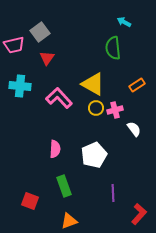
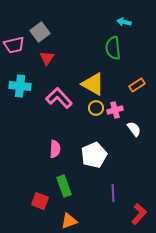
cyan arrow: rotated 16 degrees counterclockwise
red square: moved 10 px right
